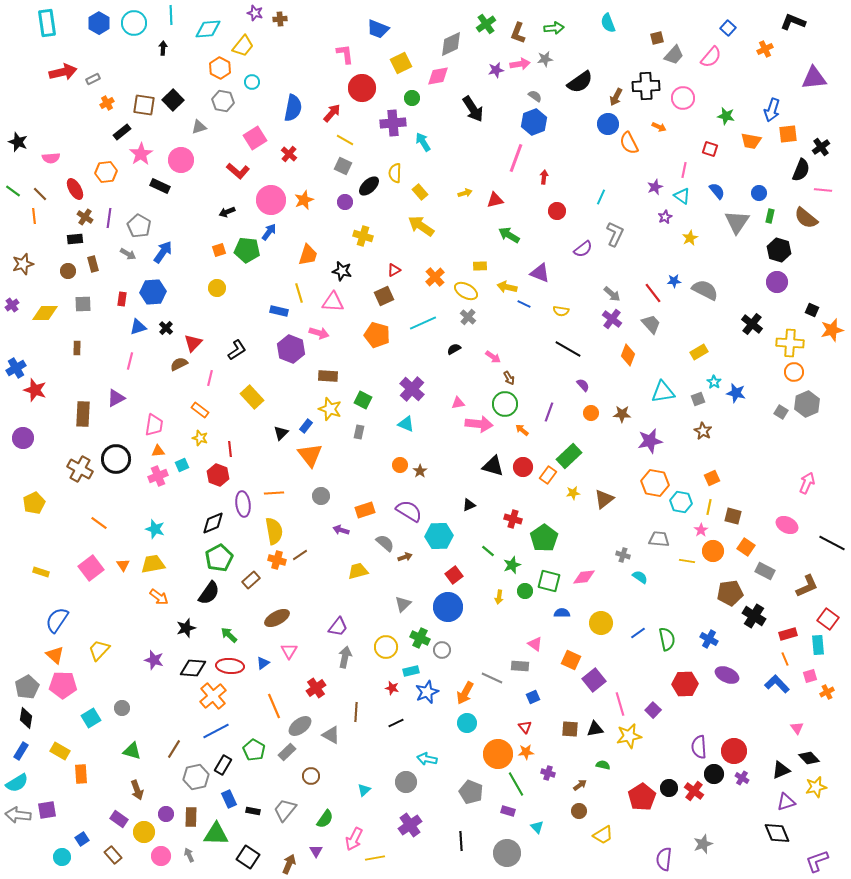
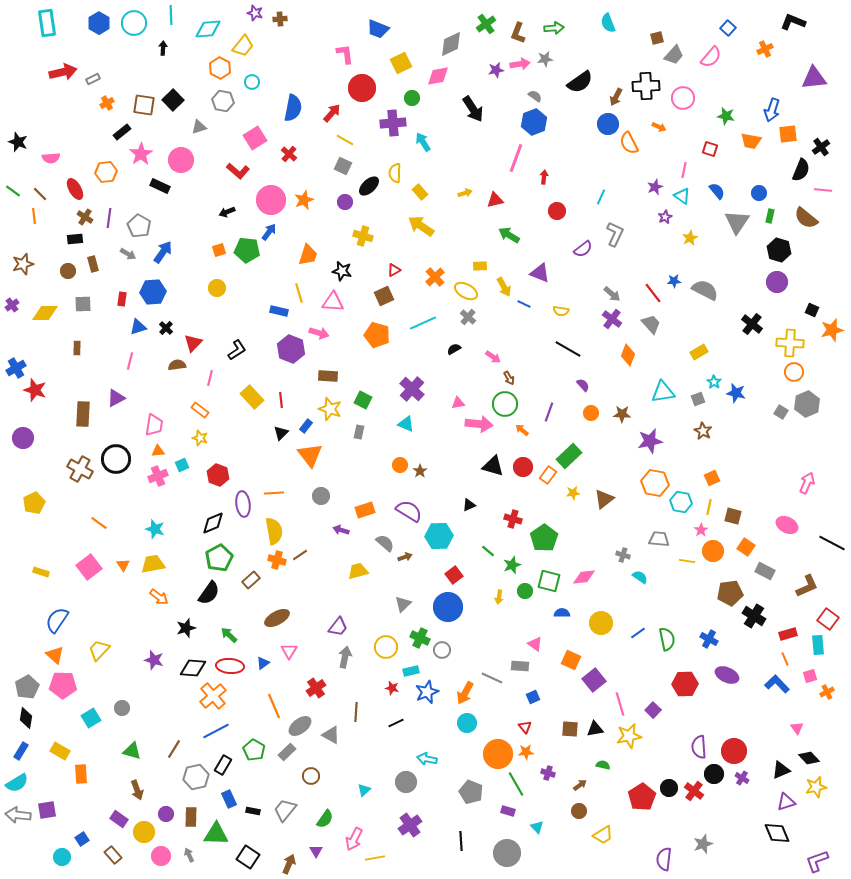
yellow arrow at (507, 287): moved 3 px left; rotated 132 degrees counterclockwise
brown semicircle at (179, 364): moved 2 px left, 1 px down; rotated 18 degrees clockwise
red line at (230, 449): moved 51 px right, 49 px up
pink square at (91, 568): moved 2 px left, 1 px up
